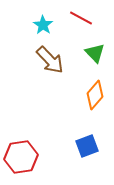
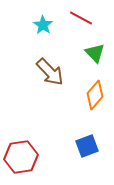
brown arrow: moved 12 px down
